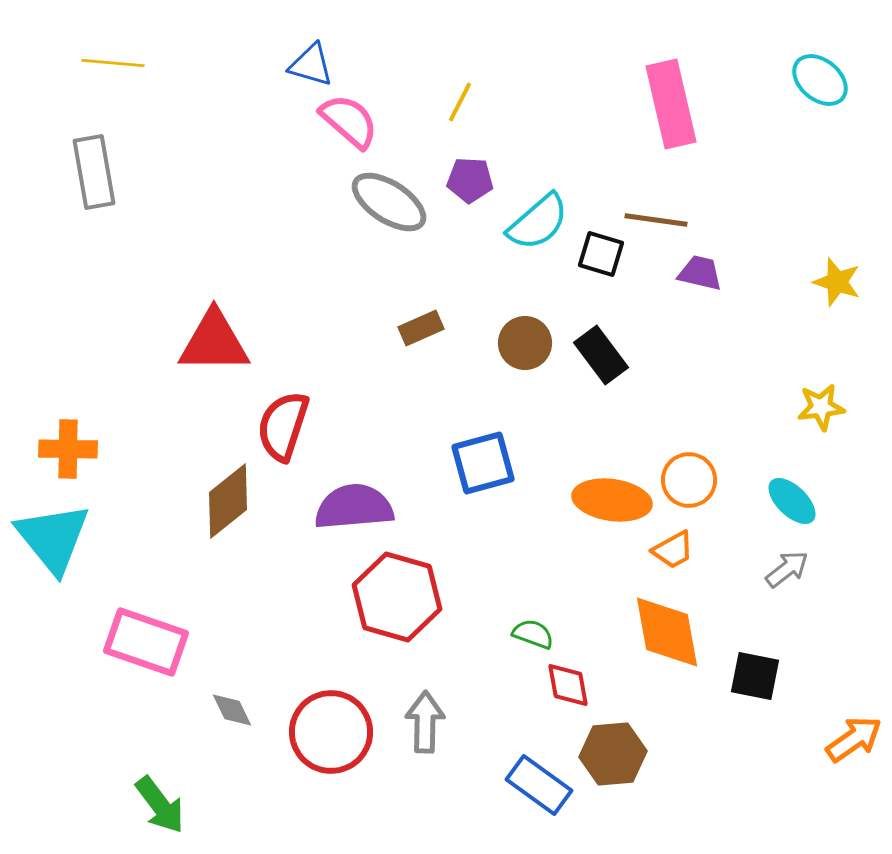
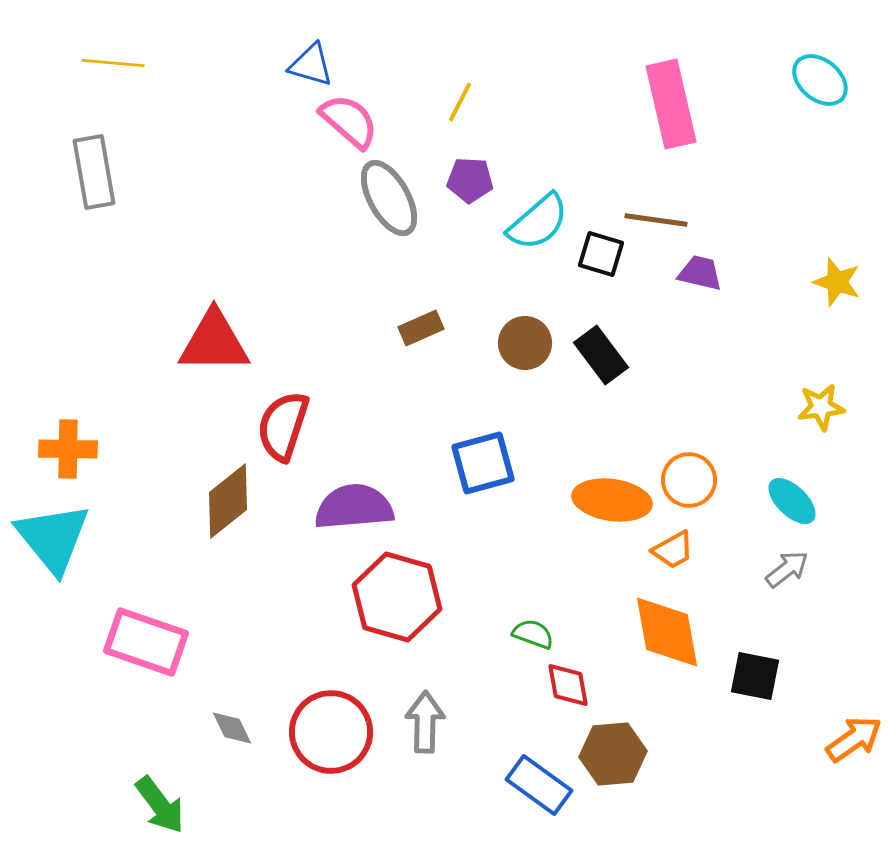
gray ellipse at (389, 202): moved 4 px up; rotated 28 degrees clockwise
gray diamond at (232, 710): moved 18 px down
